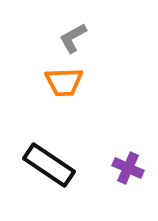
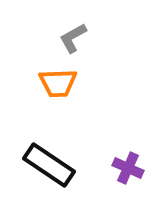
orange trapezoid: moved 6 px left, 1 px down
